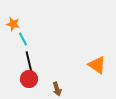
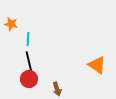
orange star: moved 2 px left
cyan line: moved 5 px right; rotated 32 degrees clockwise
